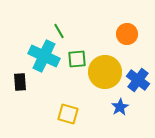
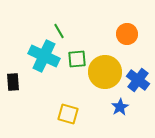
black rectangle: moved 7 px left
